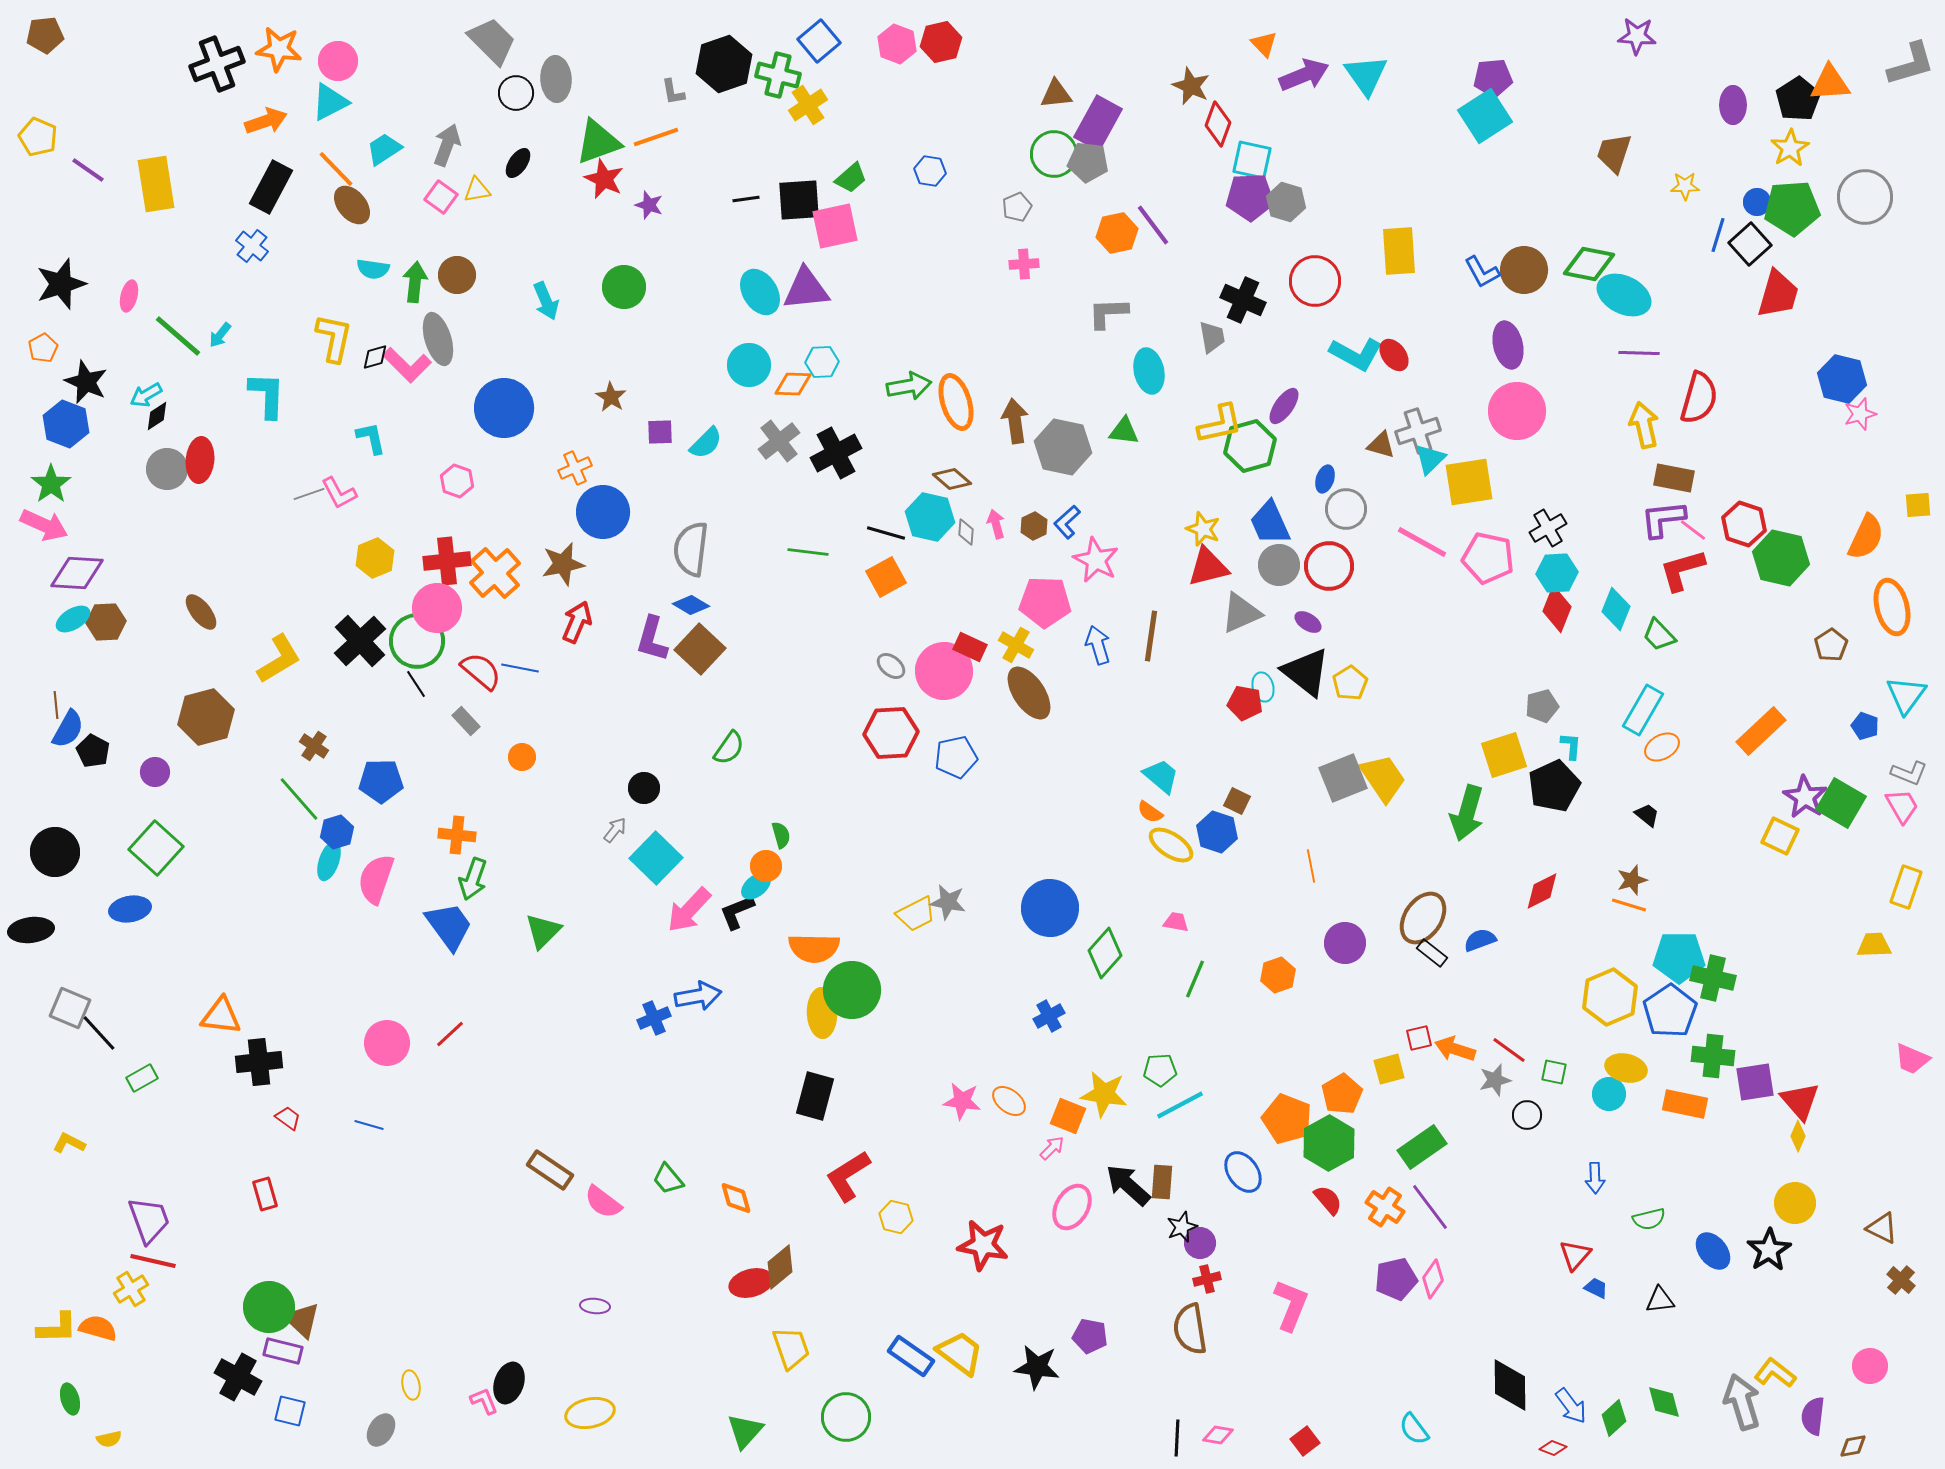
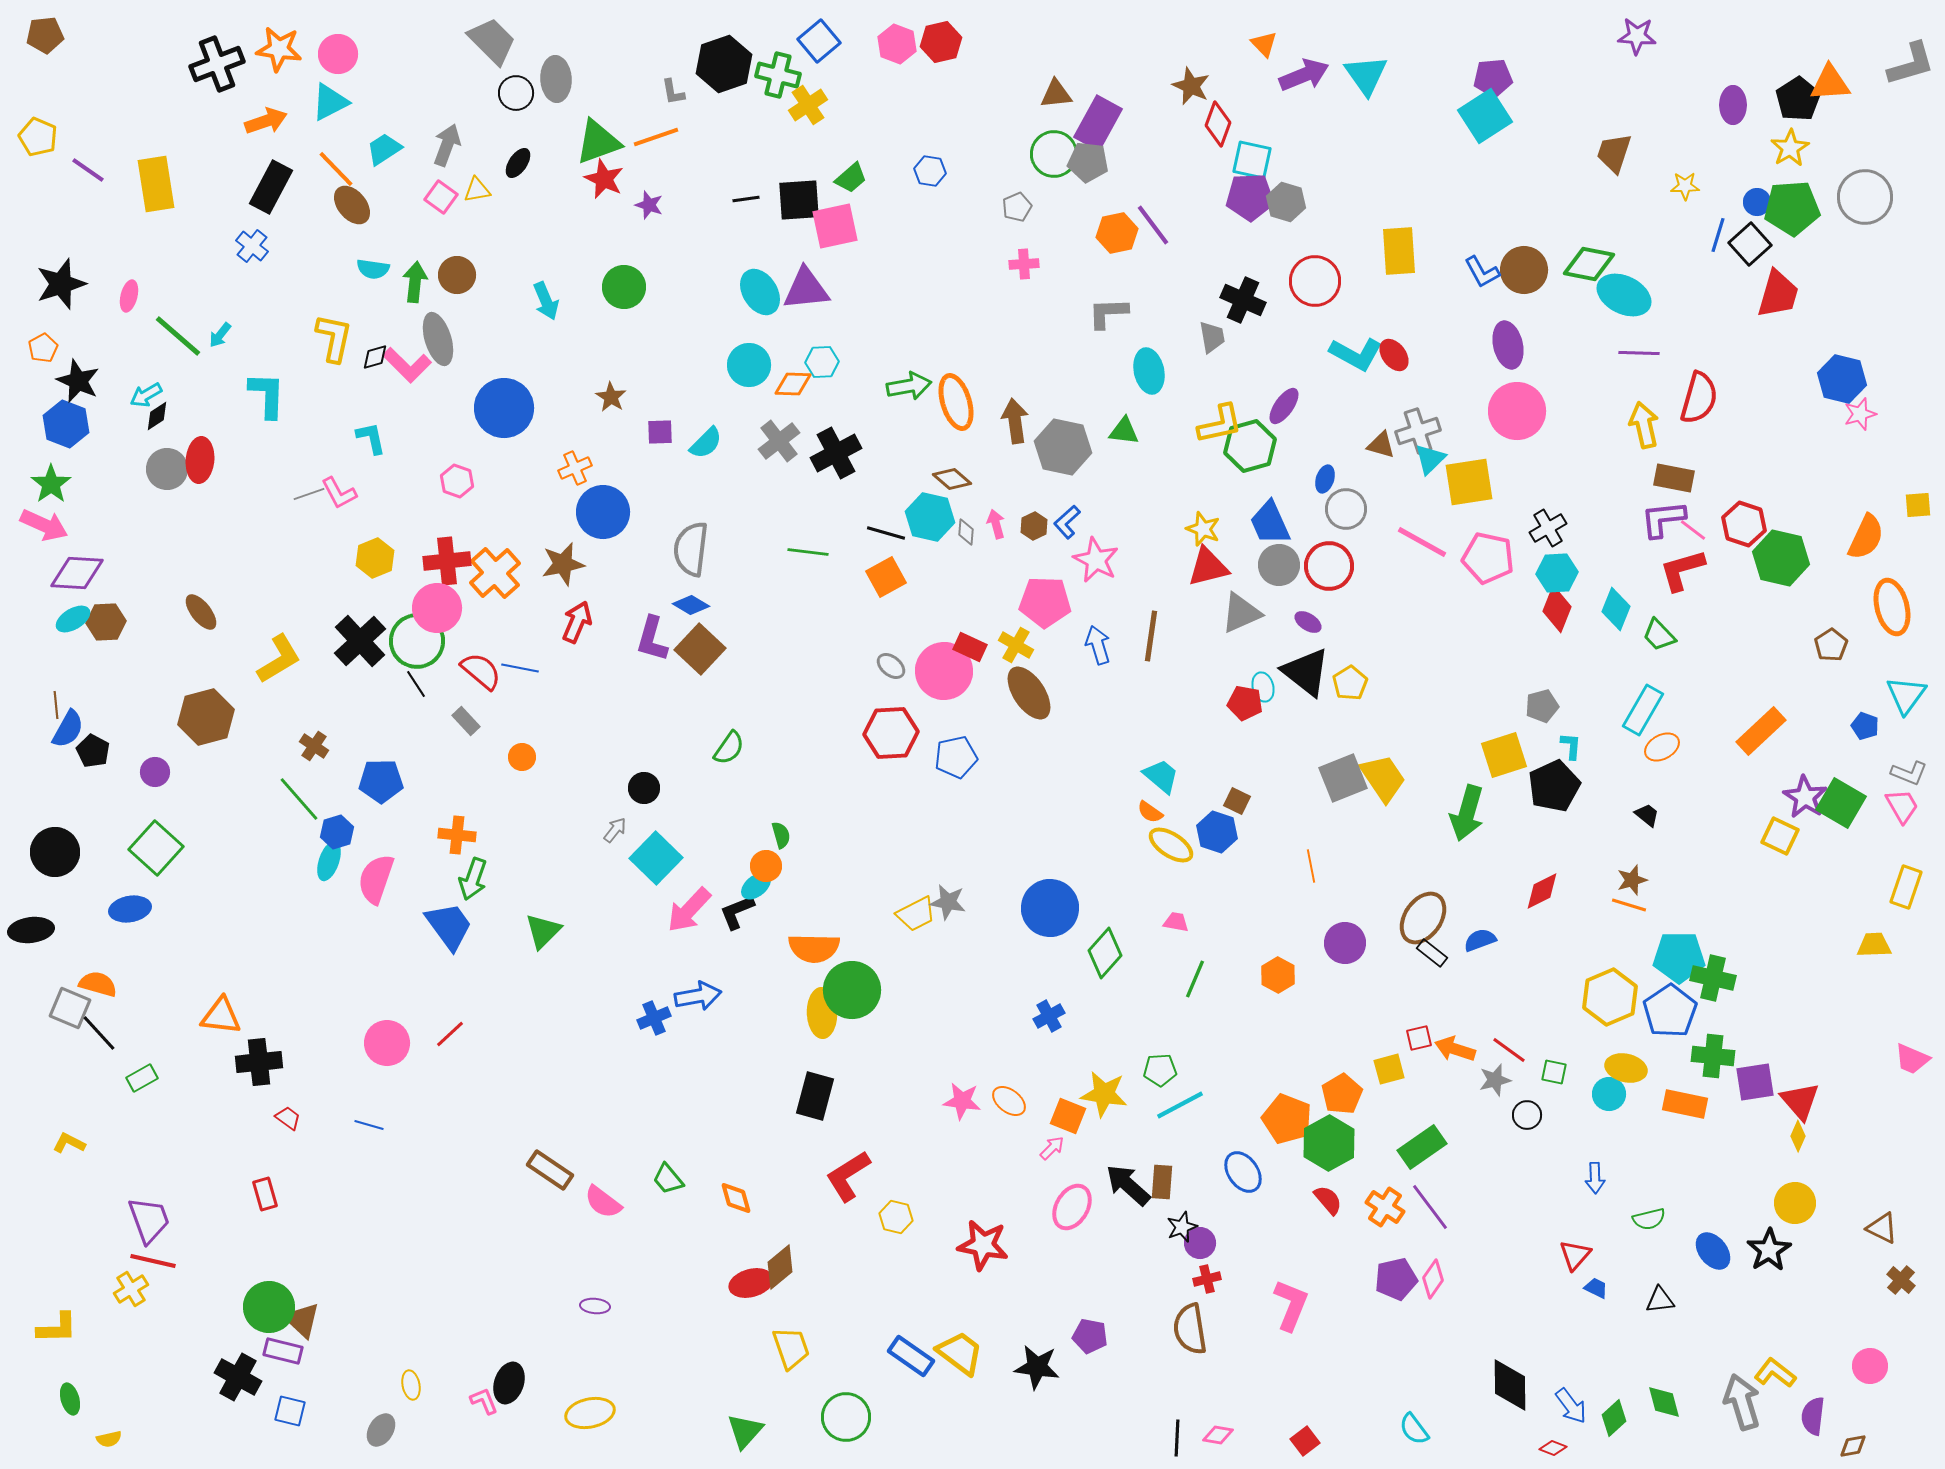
pink circle at (338, 61): moved 7 px up
black star at (86, 382): moved 8 px left, 1 px up
orange hexagon at (1278, 975): rotated 12 degrees counterclockwise
orange semicircle at (98, 1328): moved 344 px up
